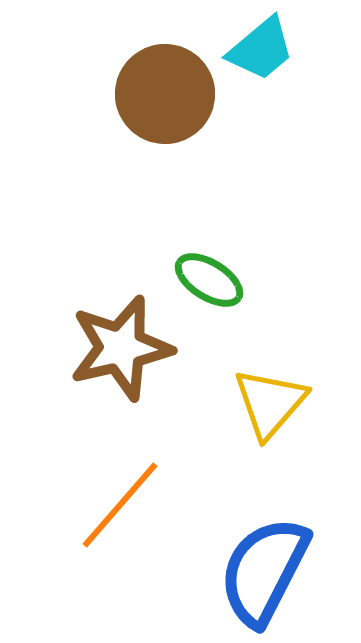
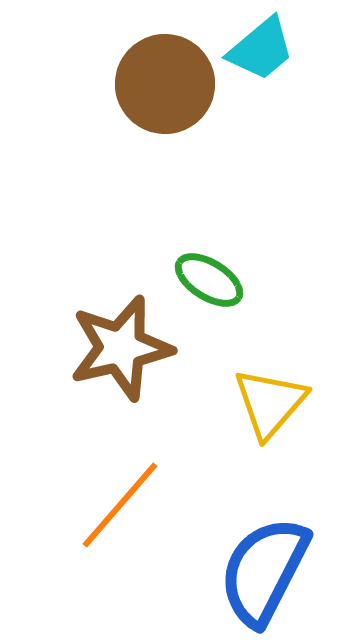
brown circle: moved 10 px up
